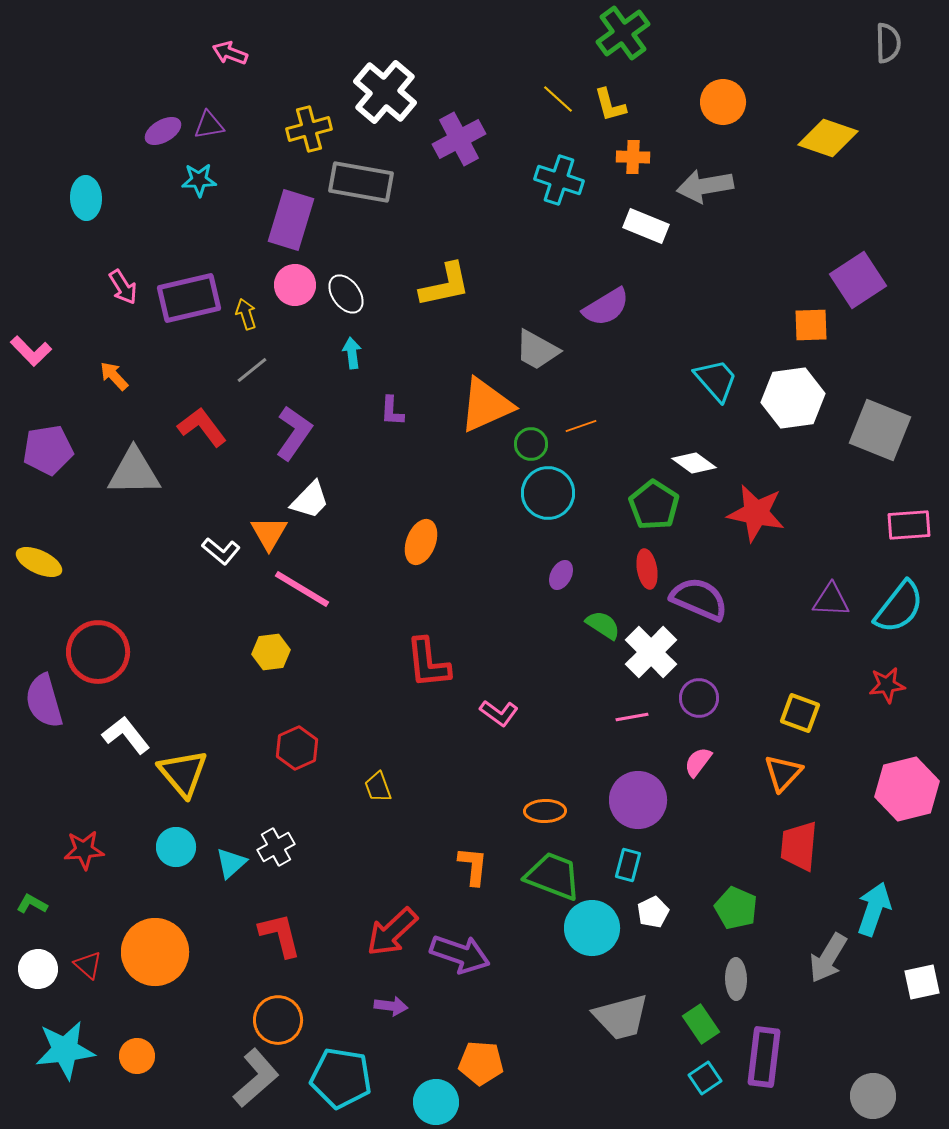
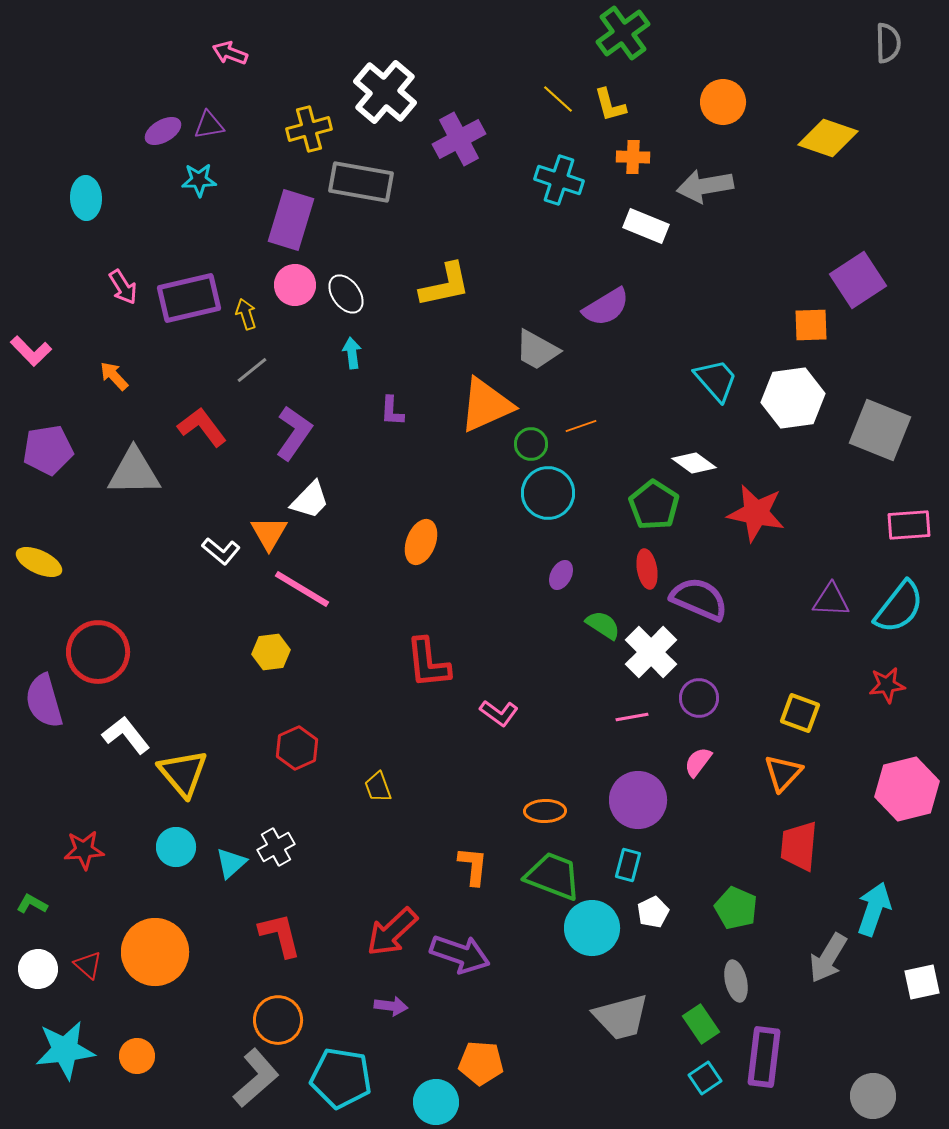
gray ellipse at (736, 979): moved 2 px down; rotated 12 degrees counterclockwise
